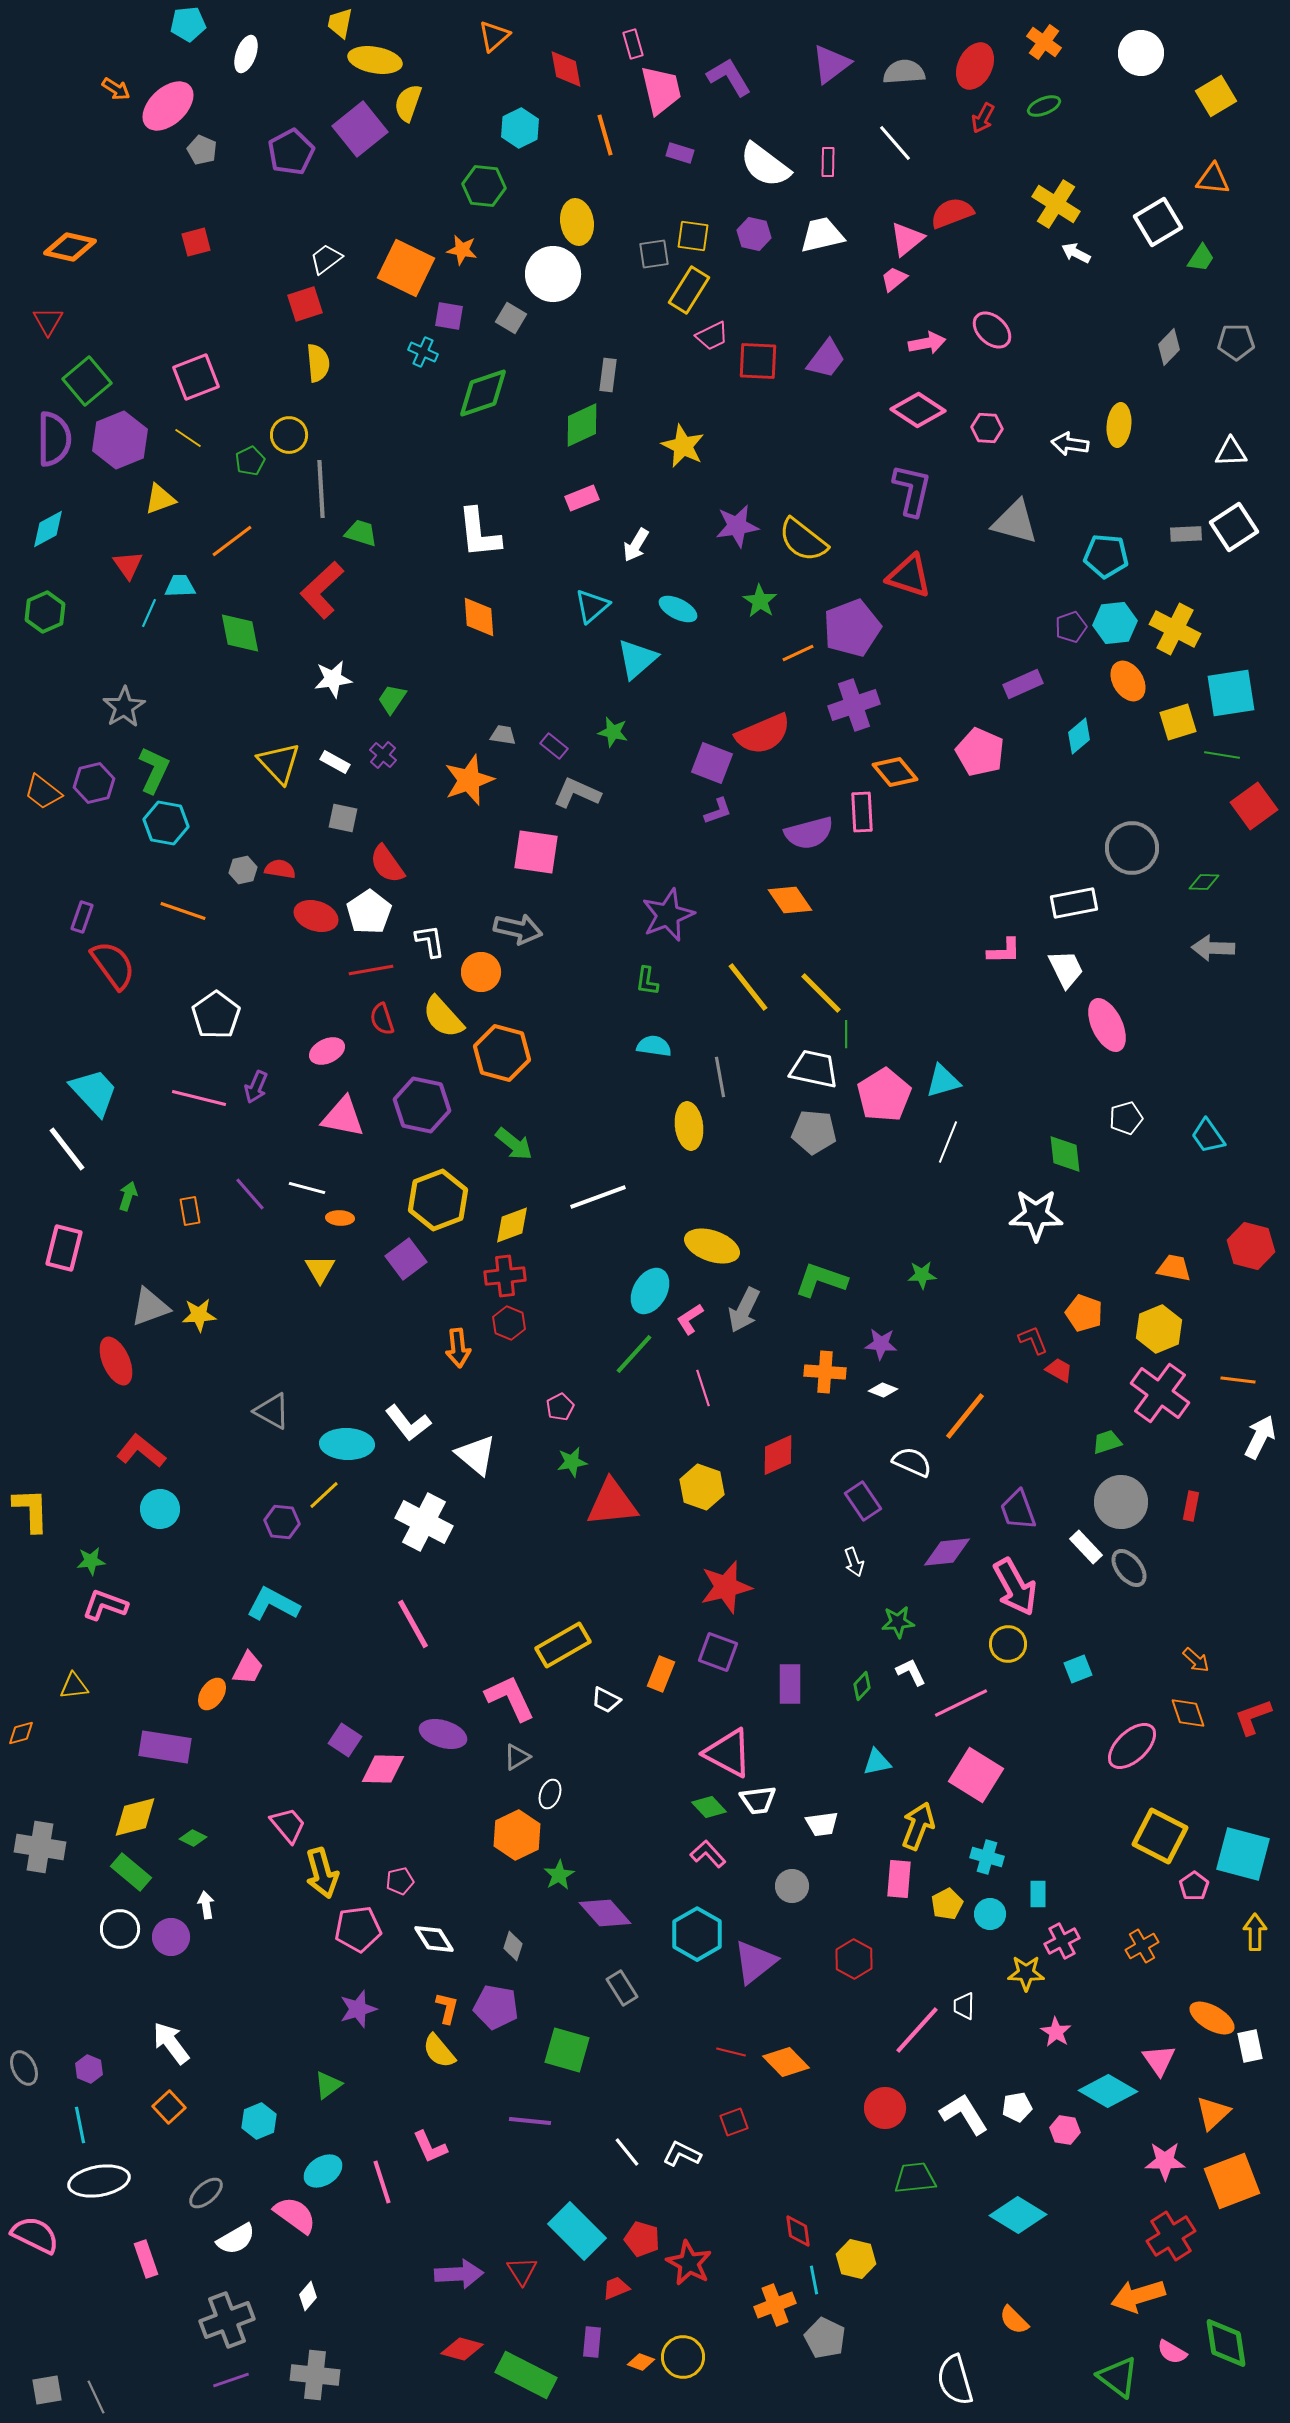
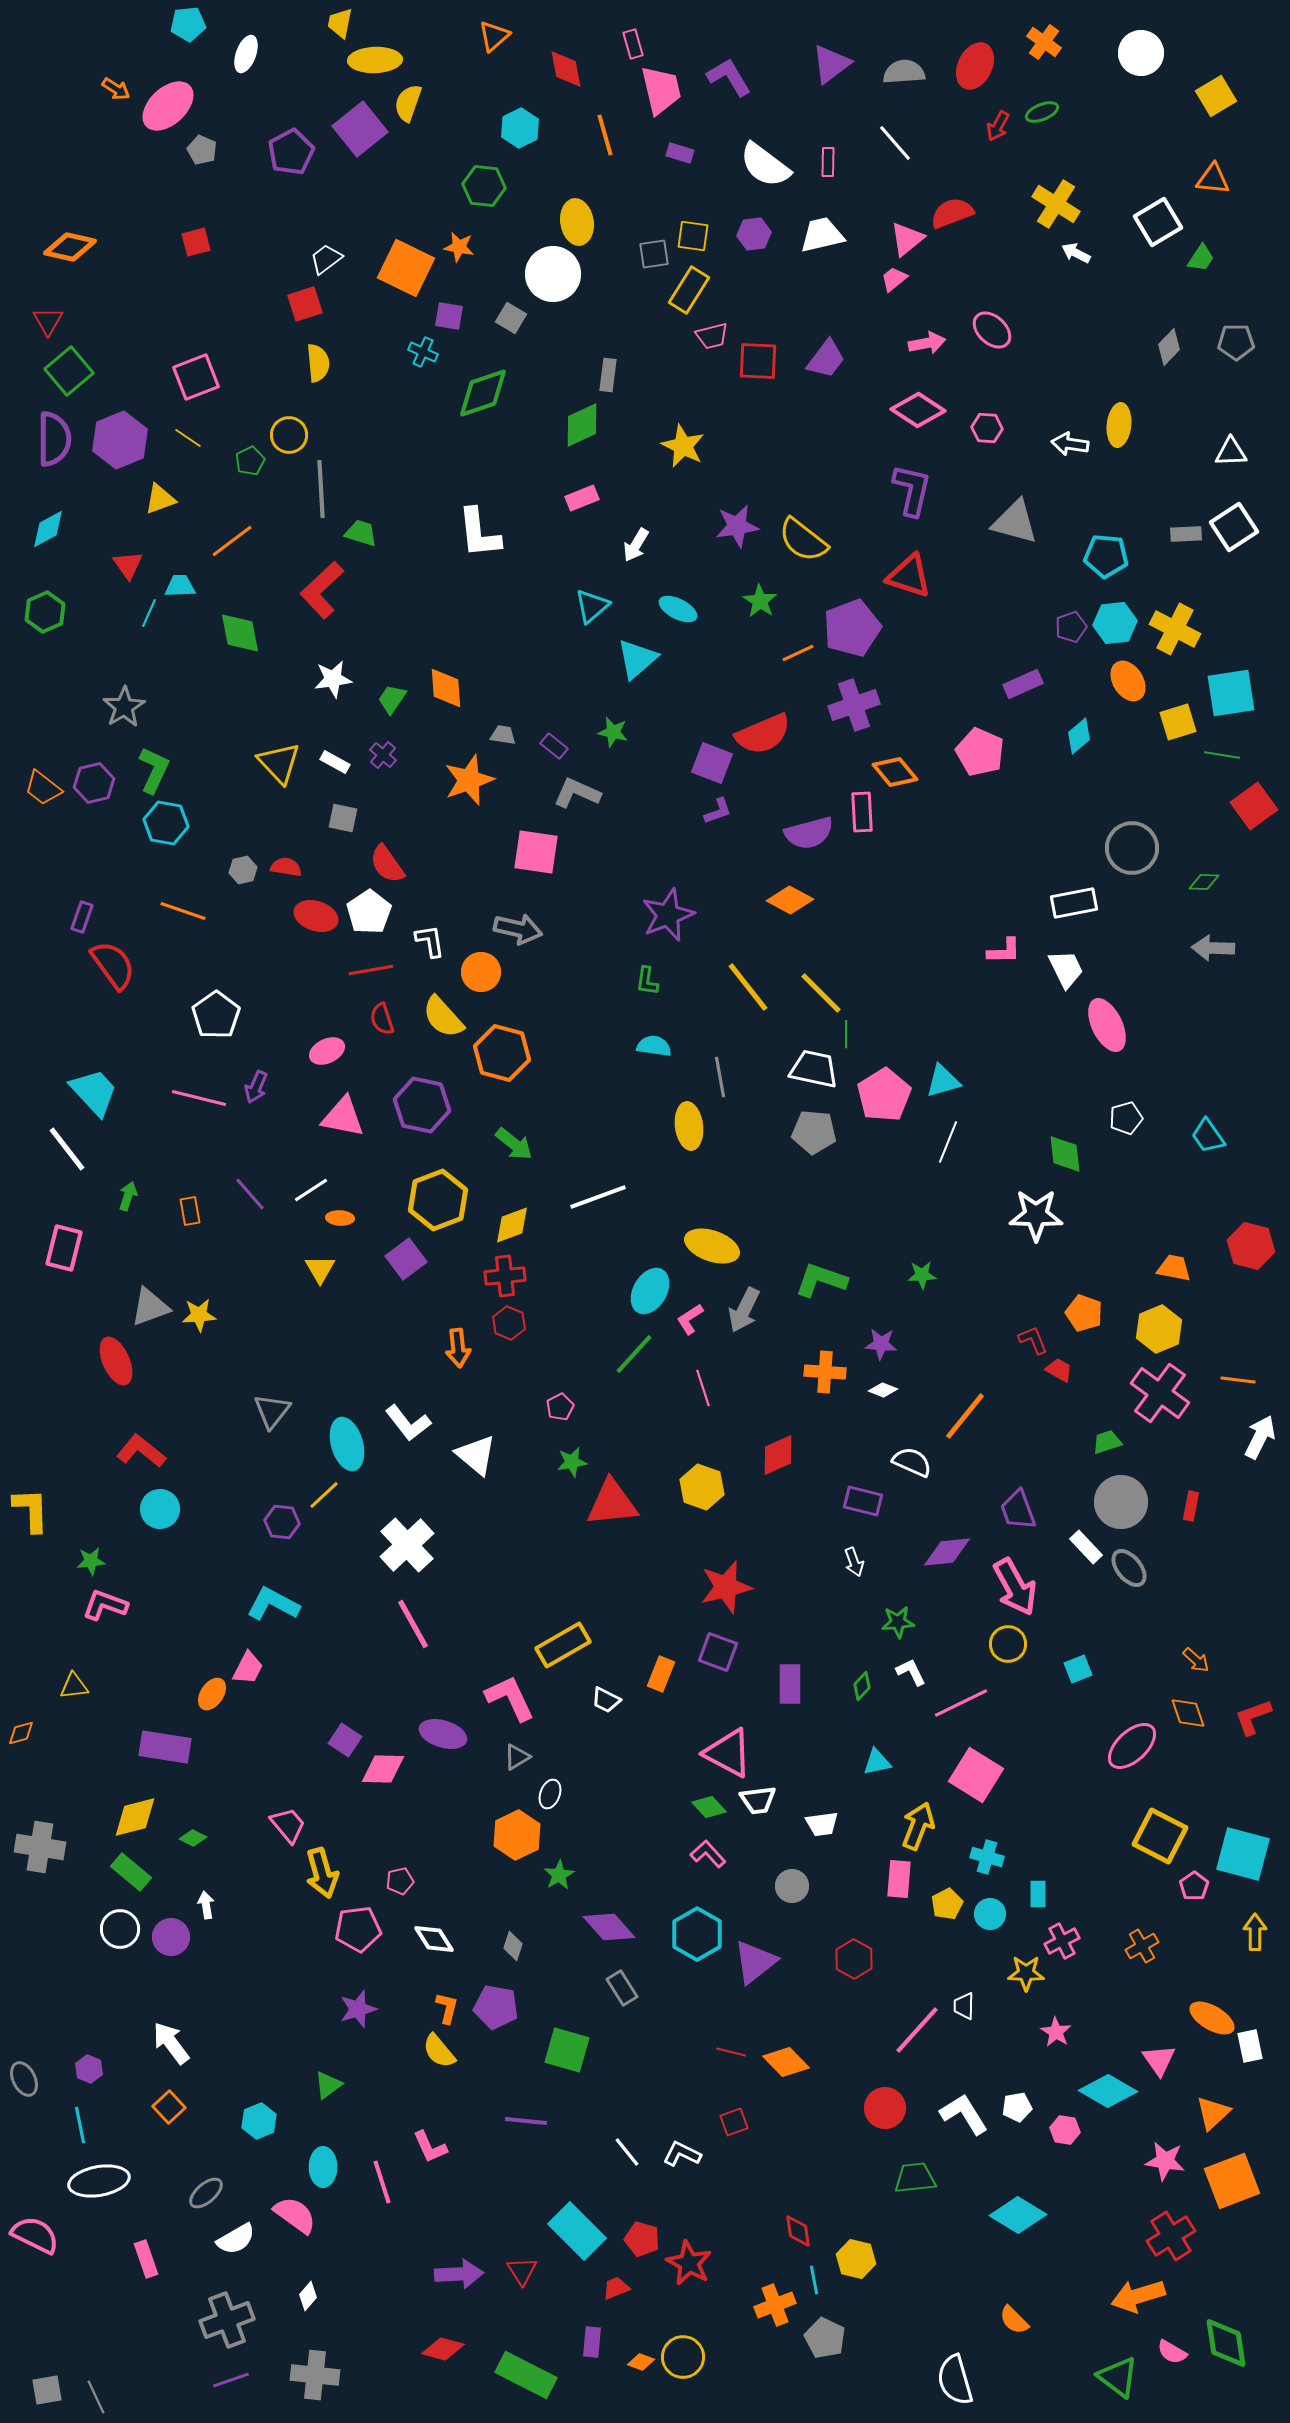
yellow ellipse at (375, 60): rotated 12 degrees counterclockwise
green ellipse at (1044, 106): moved 2 px left, 6 px down
red arrow at (983, 118): moved 15 px right, 8 px down
purple hexagon at (754, 234): rotated 20 degrees counterclockwise
orange star at (462, 250): moved 3 px left, 3 px up
pink trapezoid at (712, 336): rotated 12 degrees clockwise
green square at (87, 381): moved 18 px left, 10 px up
orange diamond at (479, 617): moved 33 px left, 71 px down
orange trapezoid at (43, 792): moved 4 px up
red semicircle at (280, 869): moved 6 px right, 2 px up
orange diamond at (790, 900): rotated 27 degrees counterclockwise
white line at (307, 1188): moved 4 px right, 2 px down; rotated 48 degrees counterclockwise
gray triangle at (272, 1411): rotated 39 degrees clockwise
cyan ellipse at (347, 1444): rotated 72 degrees clockwise
purple rectangle at (863, 1501): rotated 42 degrees counterclockwise
white cross at (424, 1522): moved 17 px left, 23 px down; rotated 20 degrees clockwise
purple diamond at (605, 1913): moved 4 px right, 14 px down
gray ellipse at (24, 2068): moved 11 px down
purple line at (530, 2121): moved 4 px left
pink star at (1165, 2161): rotated 9 degrees clockwise
cyan ellipse at (323, 2171): moved 4 px up; rotated 57 degrees counterclockwise
red diamond at (462, 2349): moved 19 px left
